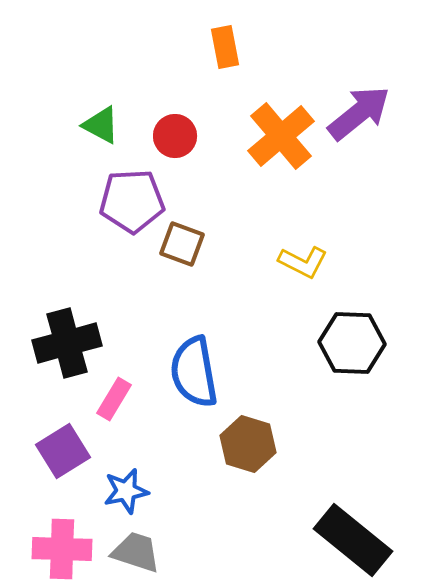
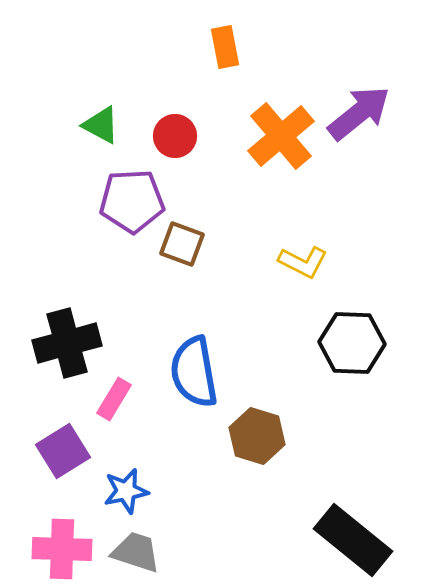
brown hexagon: moved 9 px right, 8 px up
